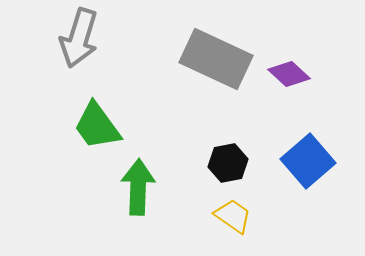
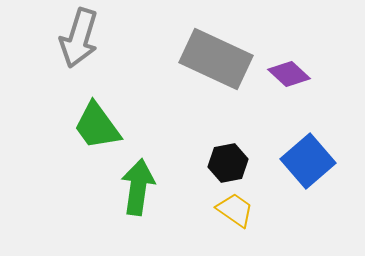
green arrow: rotated 6 degrees clockwise
yellow trapezoid: moved 2 px right, 6 px up
